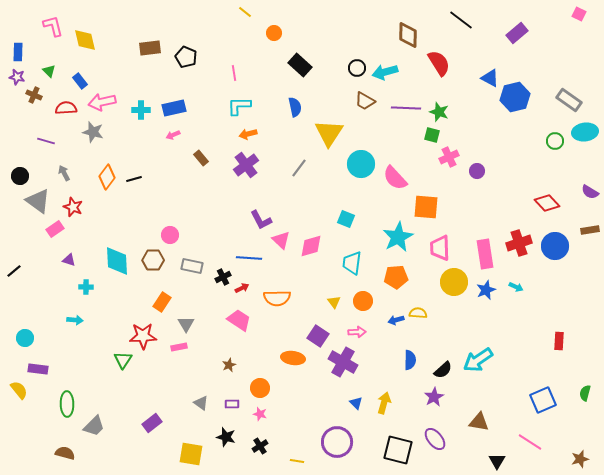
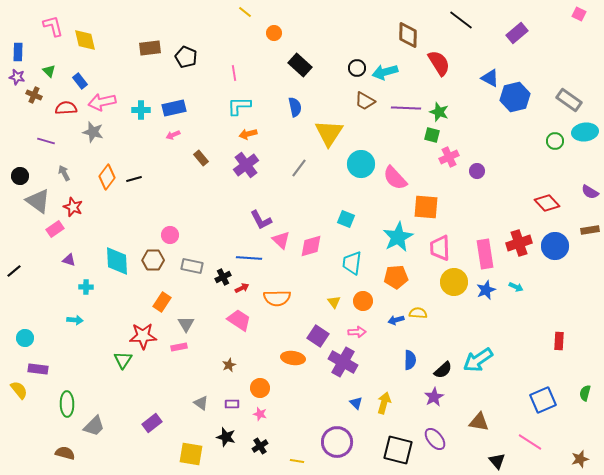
black triangle at (497, 461): rotated 12 degrees counterclockwise
